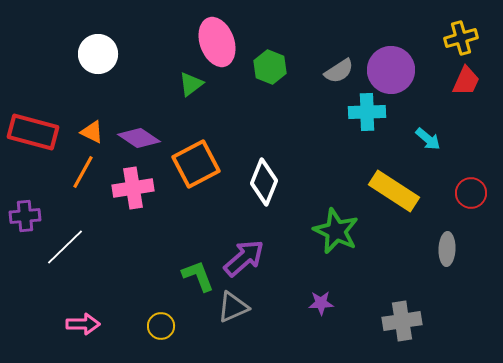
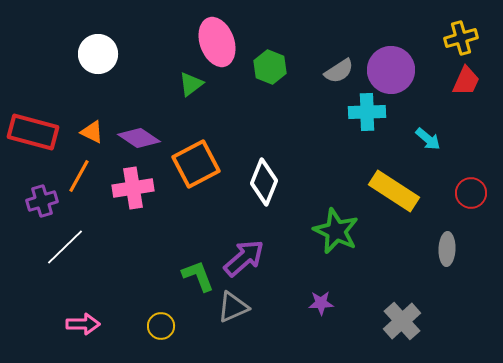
orange line: moved 4 px left, 4 px down
purple cross: moved 17 px right, 15 px up; rotated 12 degrees counterclockwise
gray cross: rotated 33 degrees counterclockwise
